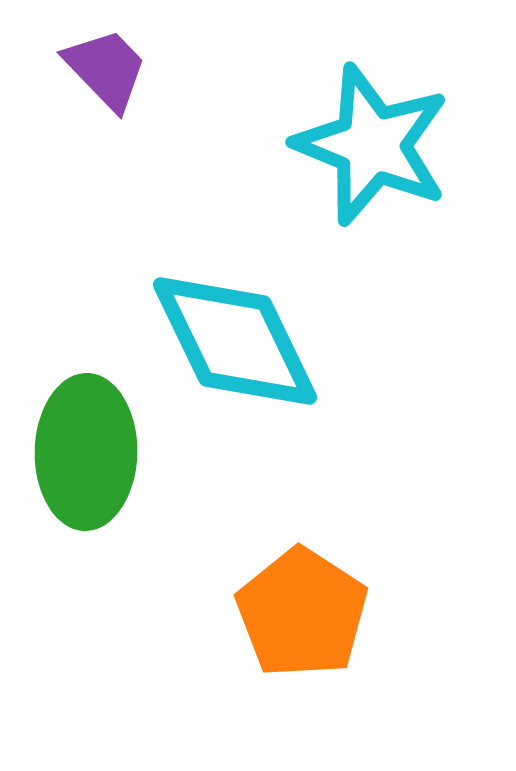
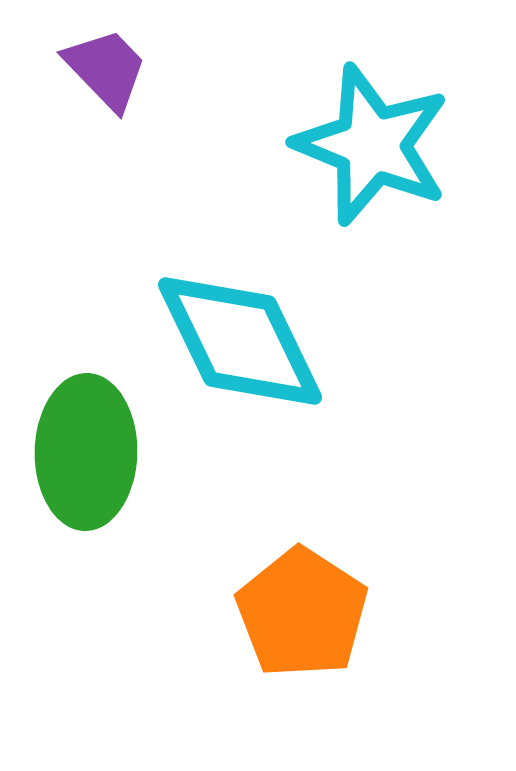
cyan diamond: moved 5 px right
